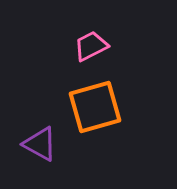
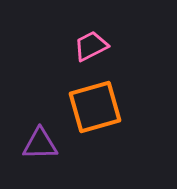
purple triangle: rotated 30 degrees counterclockwise
